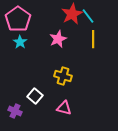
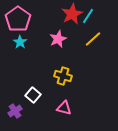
cyan line: rotated 70 degrees clockwise
yellow line: rotated 48 degrees clockwise
white square: moved 2 px left, 1 px up
purple cross: rotated 32 degrees clockwise
